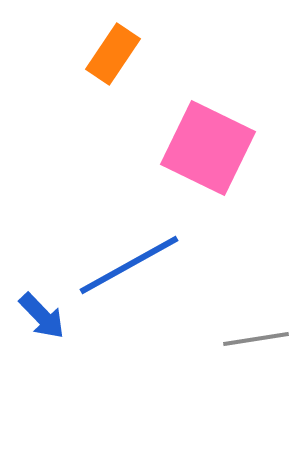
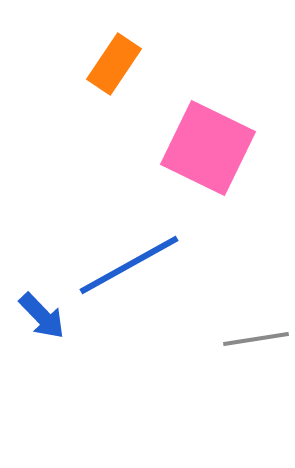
orange rectangle: moved 1 px right, 10 px down
